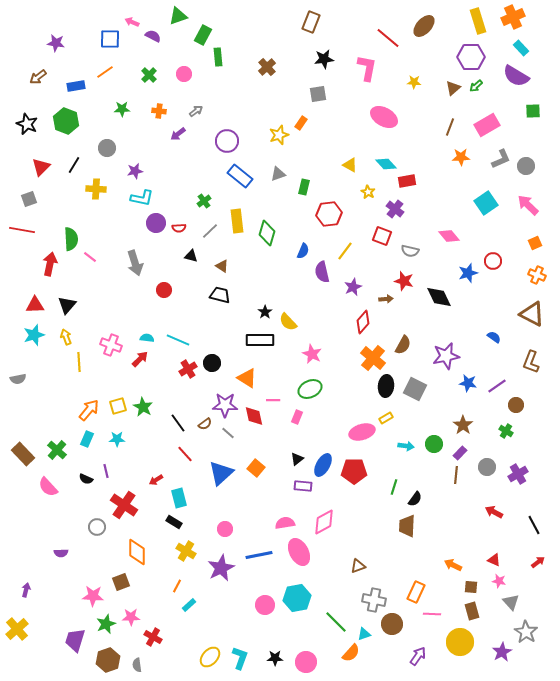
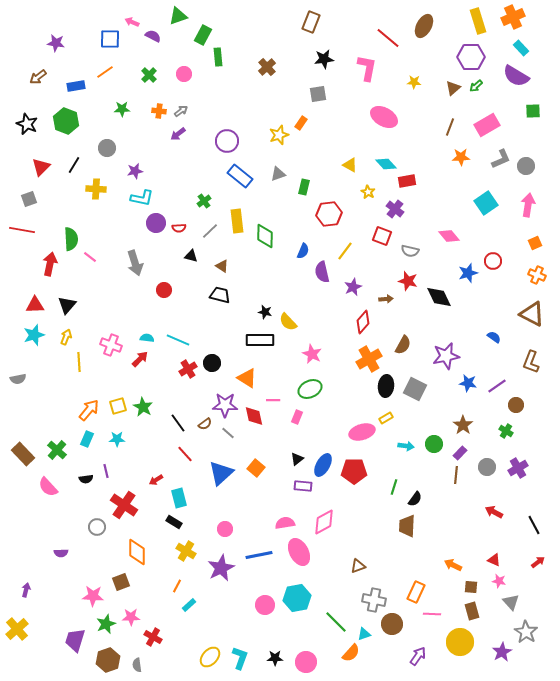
brown ellipse at (424, 26): rotated 15 degrees counterclockwise
gray arrow at (196, 111): moved 15 px left
pink arrow at (528, 205): rotated 55 degrees clockwise
green diamond at (267, 233): moved 2 px left, 3 px down; rotated 15 degrees counterclockwise
red star at (404, 281): moved 4 px right
black star at (265, 312): rotated 24 degrees counterclockwise
yellow arrow at (66, 337): rotated 42 degrees clockwise
orange cross at (373, 358): moved 4 px left, 1 px down; rotated 20 degrees clockwise
purple cross at (518, 474): moved 6 px up
black semicircle at (86, 479): rotated 32 degrees counterclockwise
